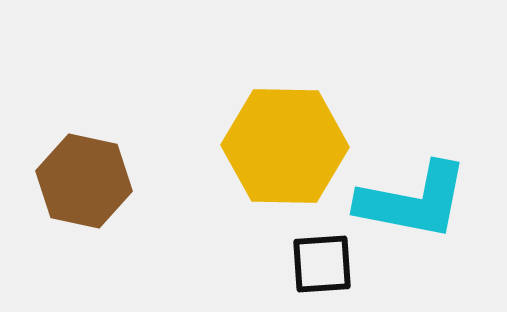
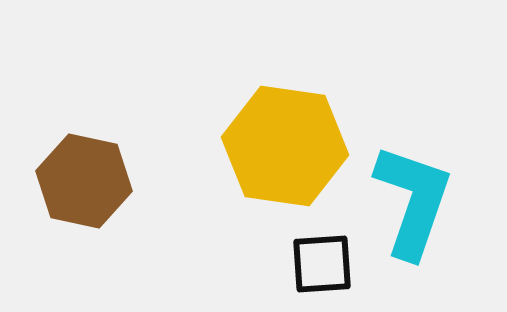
yellow hexagon: rotated 7 degrees clockwise
cyan L-shape: rotated 82 degrees counterclockwise
